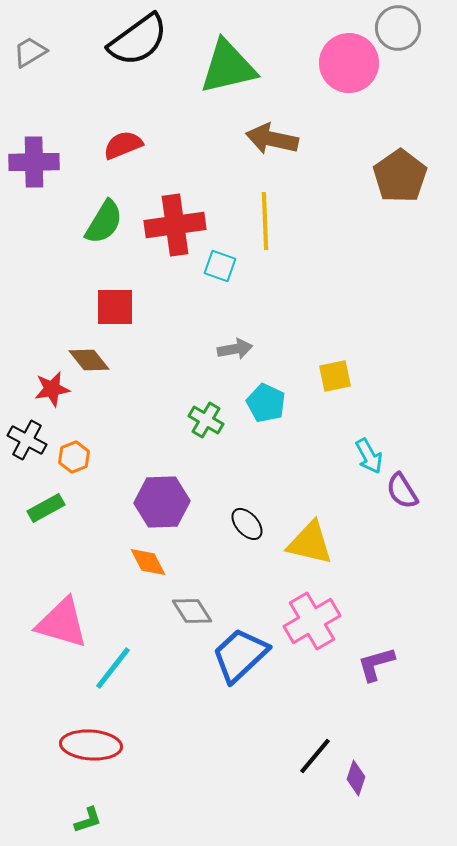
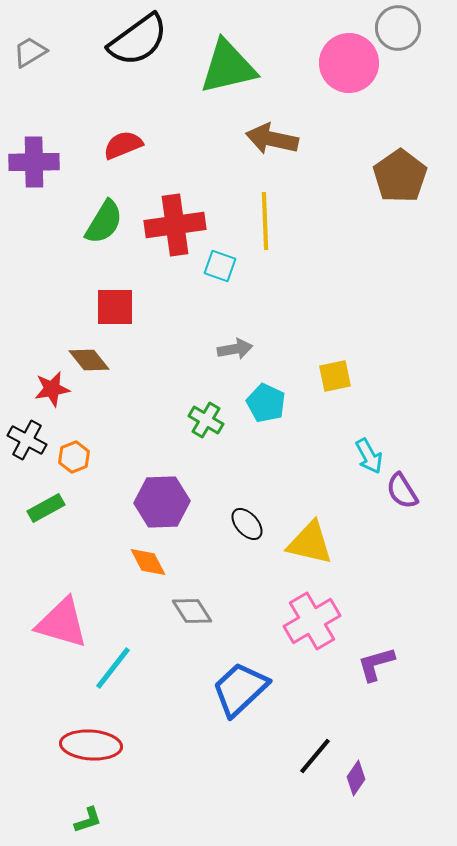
blue trapezoid: moved 34 px down
purple diamond: rotated 16 degrees clockwise
